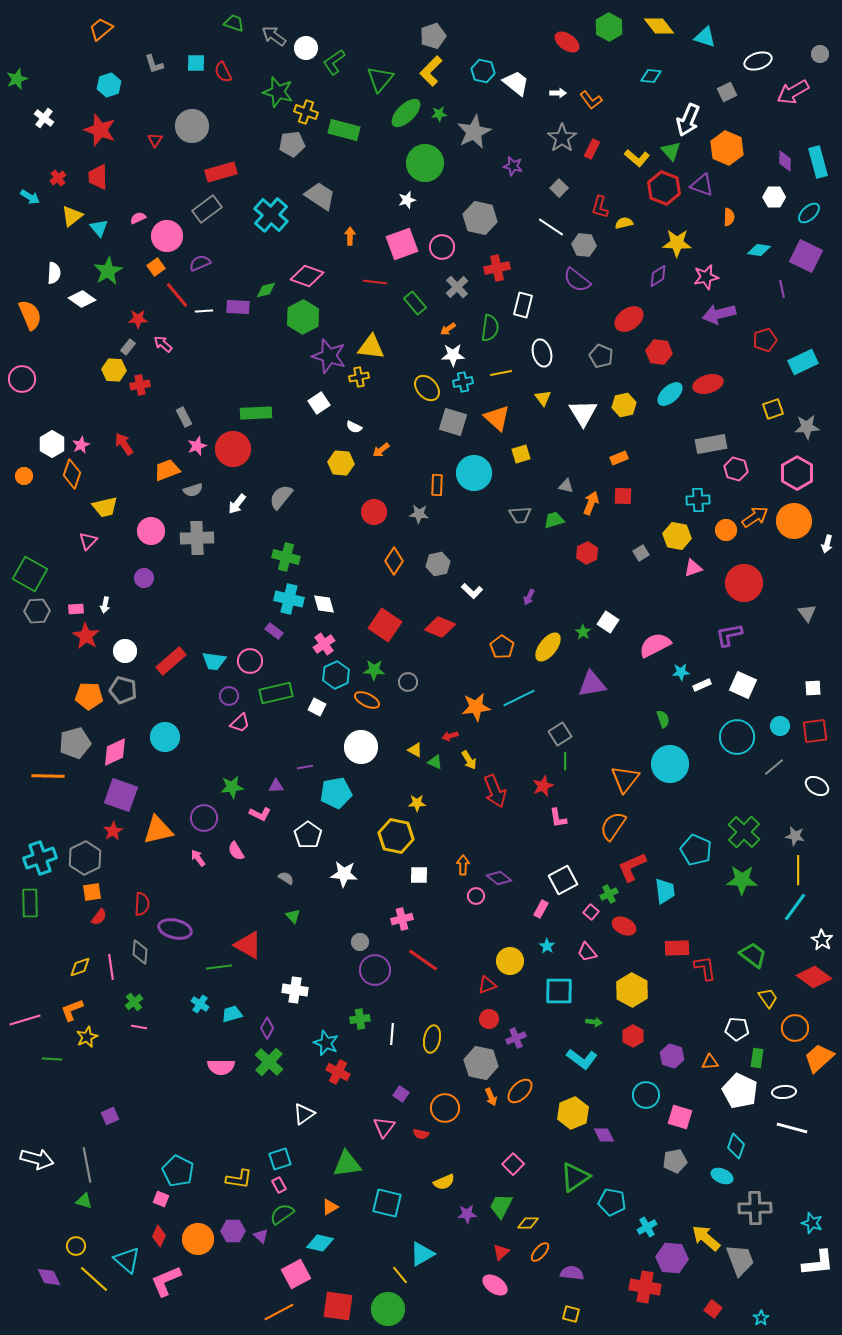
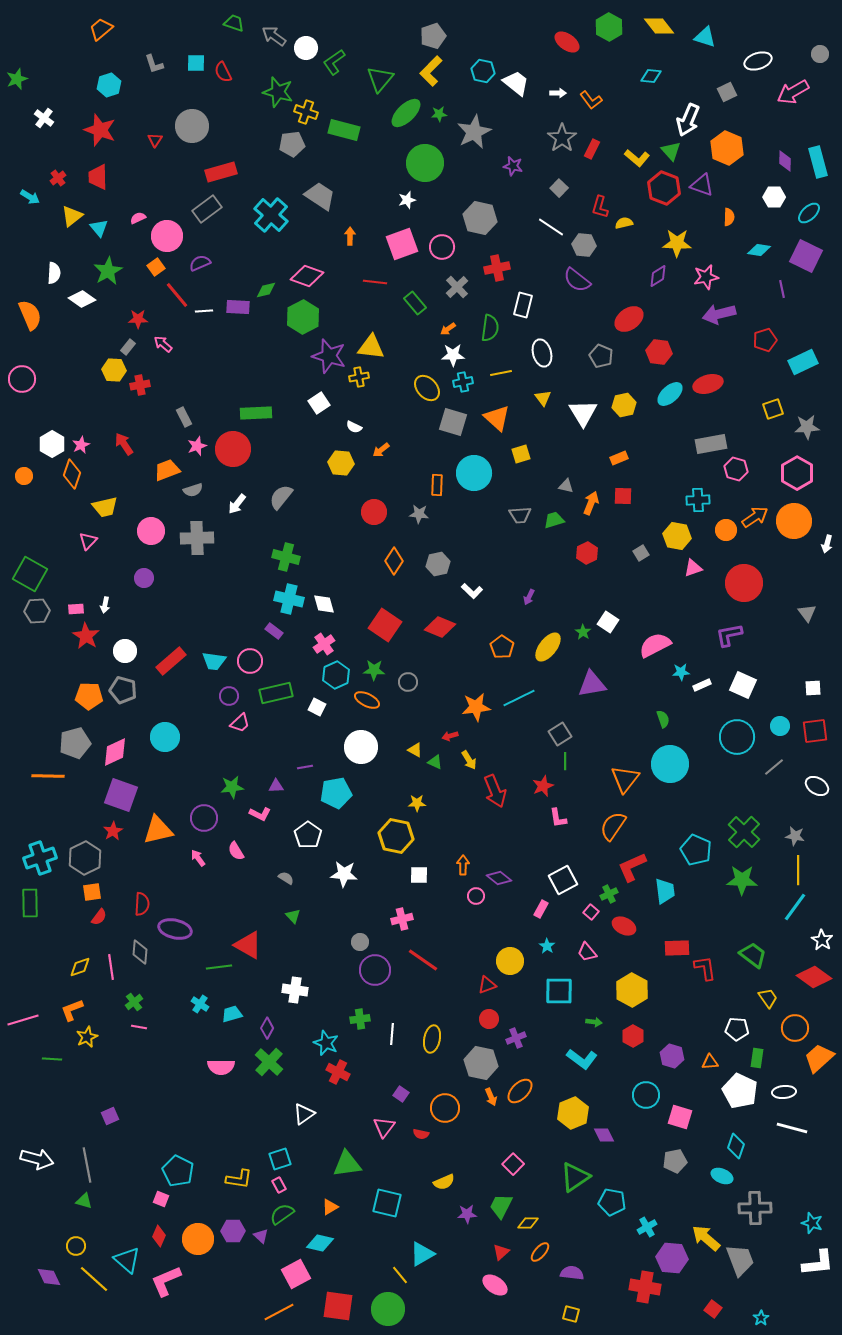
pink line at (25, 1020): moved 2 px left
